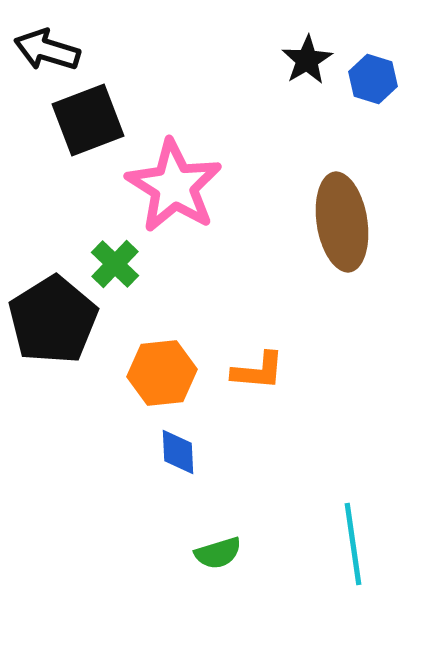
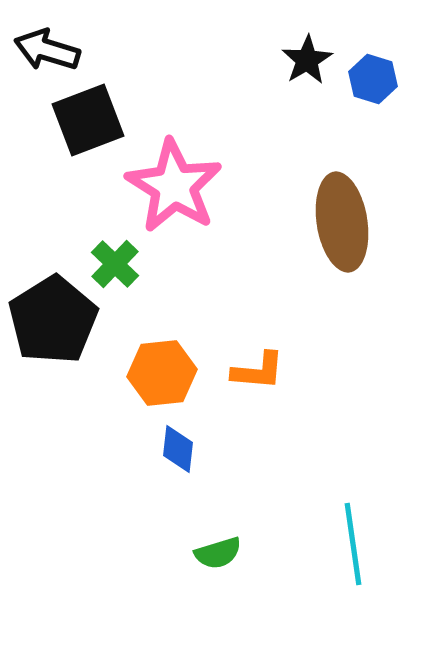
blue diamond: moved 3 px up; rotated 9 degrees clockwise
